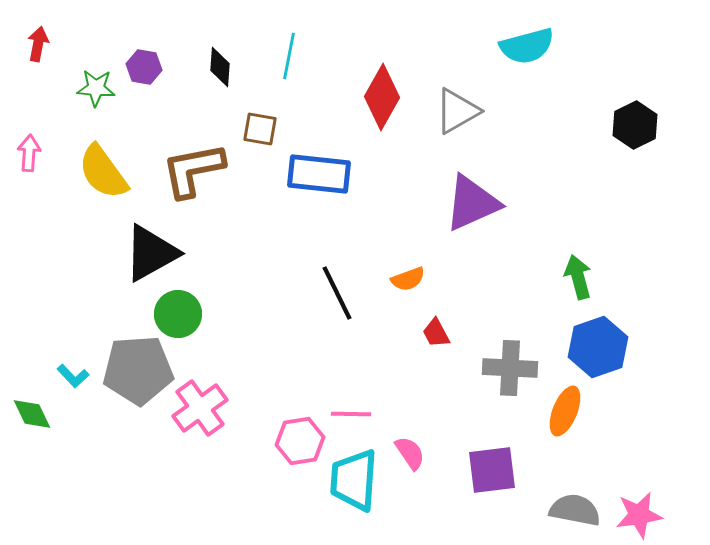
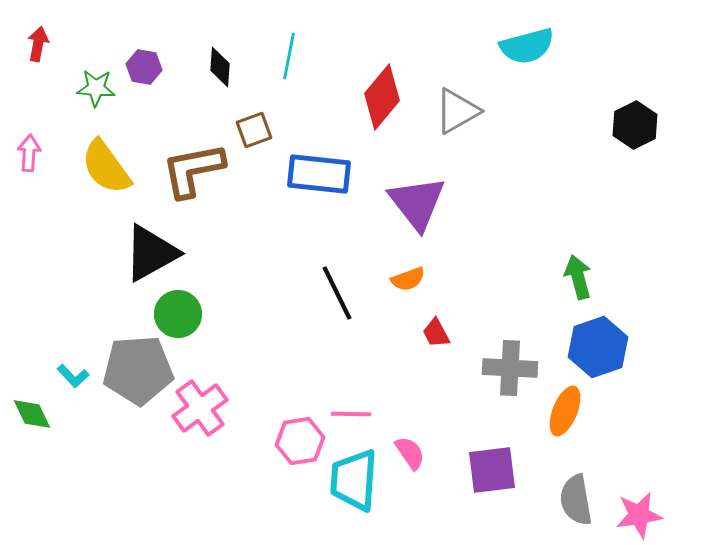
red diamond: rotated 10 degrees clockwise
brown square: moved 6 px left, 1 px down; rotated 30 degrees counterclockwise
yellow semicircle: moved 3 px right, 5 px up
purple triangle: moved 55 px left; rotated 44 degrees counterclockwise
gray semicircle: moved 1 px right, 10 px up; rotated 111 degrees counterclockwise
